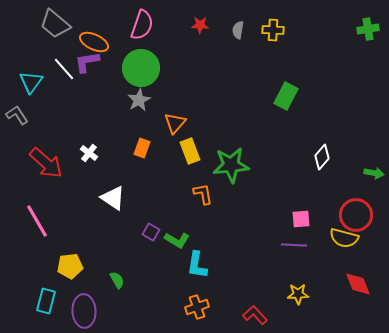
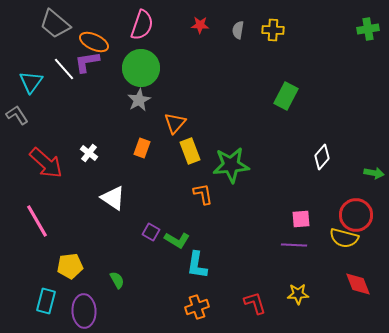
red L-shape: moved 12 px up; rotated 25 degrees clockwise
